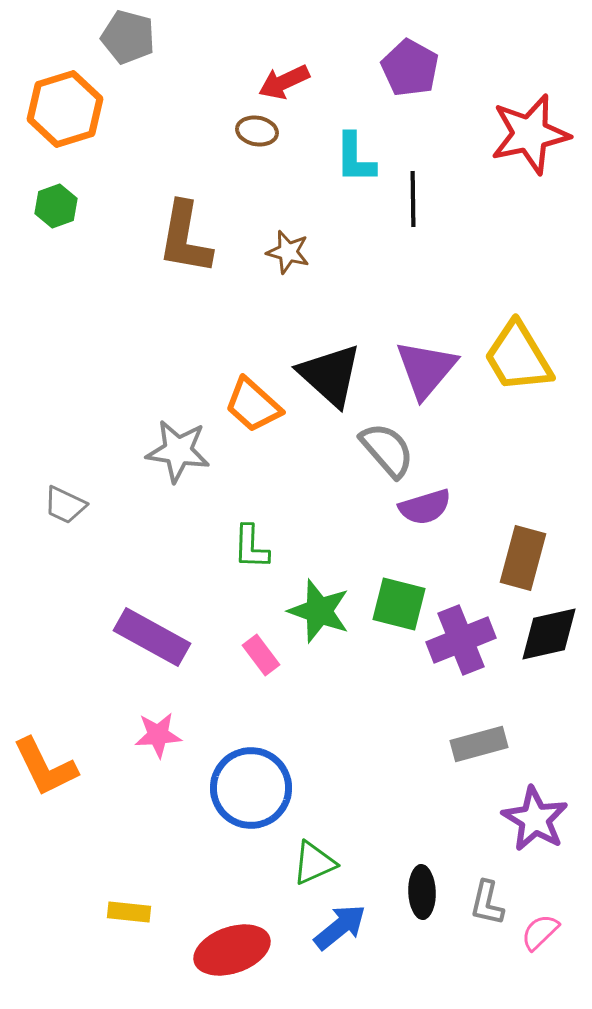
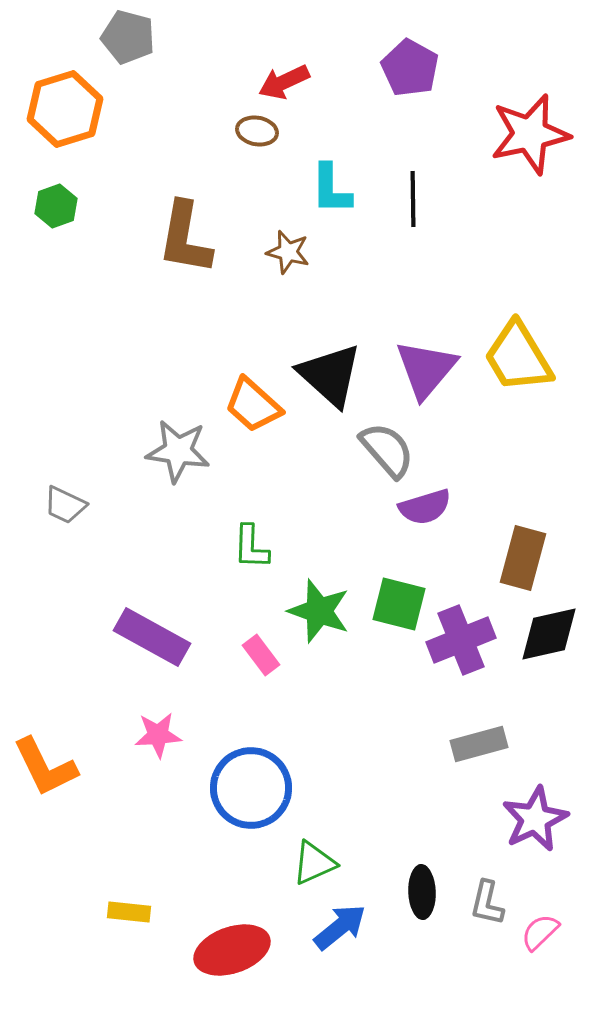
cyan L-shape: moved 24 px left, 31 px down
purple star: rotated 16 degrees clockwise
